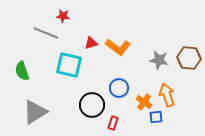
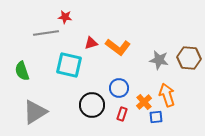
red star: moved 2 px right, 1 px down
gray line: rotated 30 degrees counterclockwise
orange cross: rotated 14 degrees clockwise
red rectangle: moved 9 px right, 9 px up
